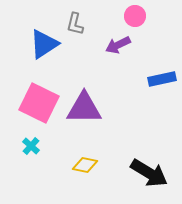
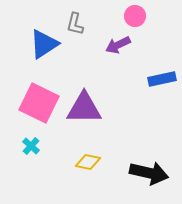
yellow diamond: moved 3 px right, 3 px up
black arrow: rotated 18 degrees counterclockwise
